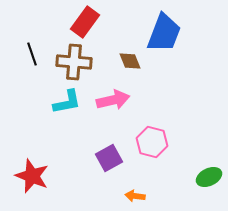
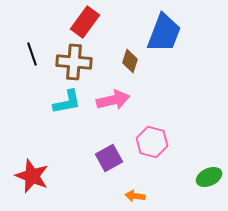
brown diamond: rotated 40 degrees clockwise
